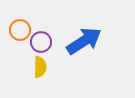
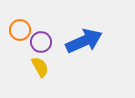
blue arrow: rotated 9 degrees clockwise
yellow semicircle: rotated 30 degrees counterclockwise
